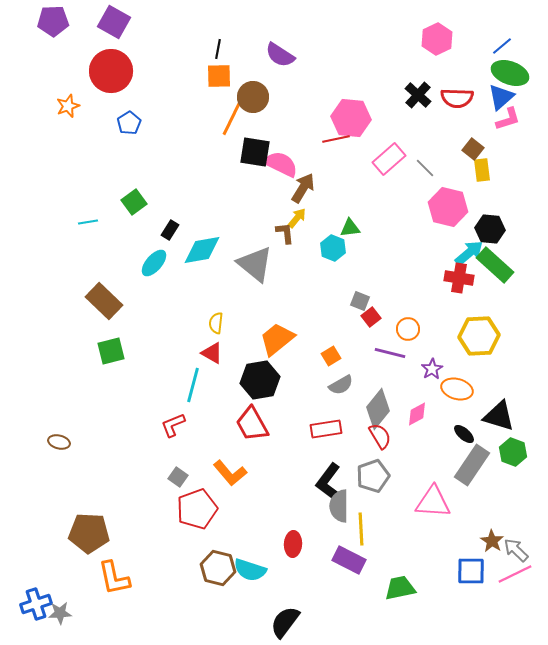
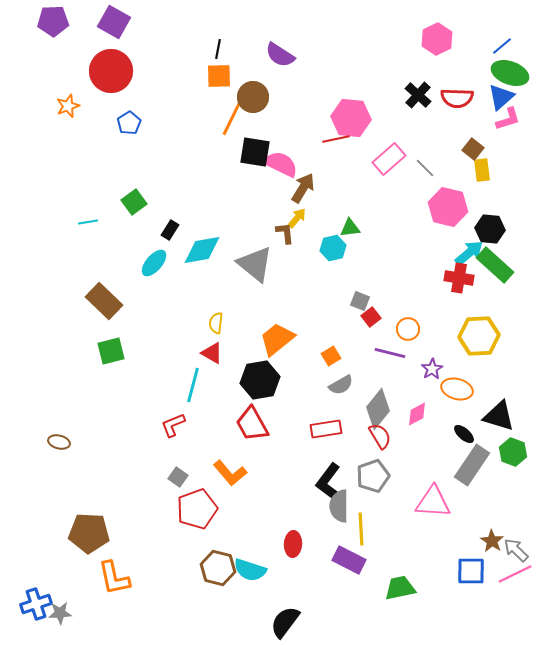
cyan hexagon at (333, 248): rotated 25 degrees clockwise
